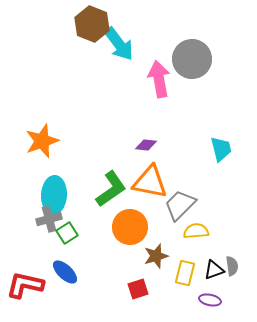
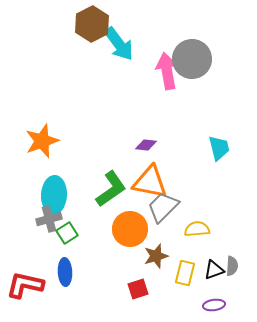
brown hexagon: rotated 12 degrees clockwise
pink arrow: moved 8 px right, 8 px up
cyan trapezoid: moved 2 px left, 1 px up
gray trapezoid: moved 17 px left, 2 px down
orange circle: moved 2 px down
yellow semicircle: moved 1 px right, 2 px up
gray semicircle: rotated 12 degrees clockwise
blue ellipse: rotated 44 degrees clockwise
purple ellipse: moved 4 px right, 5 px down; rotated 20 degrees counterclockwise
